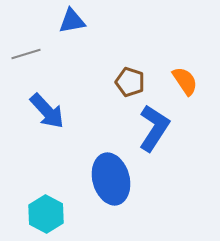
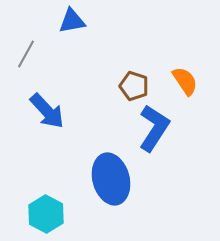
gray line: rotated 44 degrees counterclockwise
brown pentagon: moved 4 px right, 4 px down
